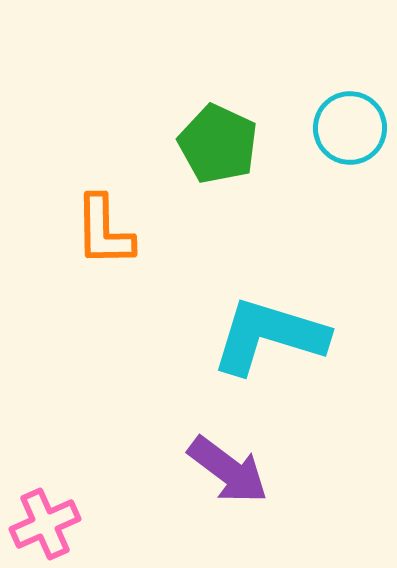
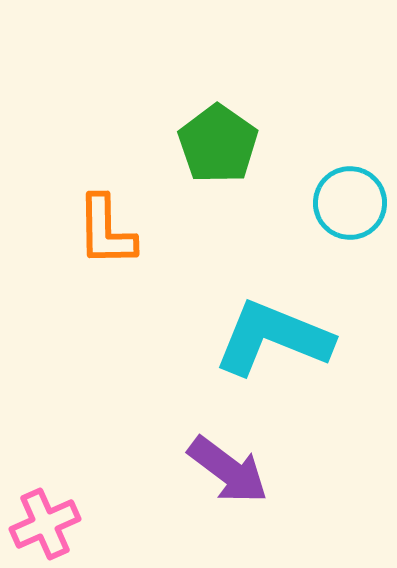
cyan circle: moved 75 px down
green pentagon: rotated 10 degrees clockwise
orange L-shape: moved 2 px right
cyan L-shape: moved 4 px right, 2 px down; rotated 5 degrees clockwise
